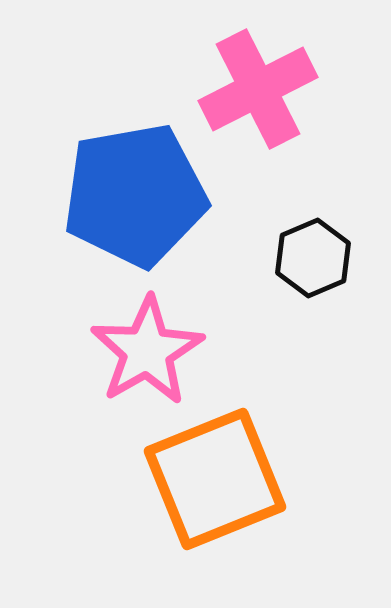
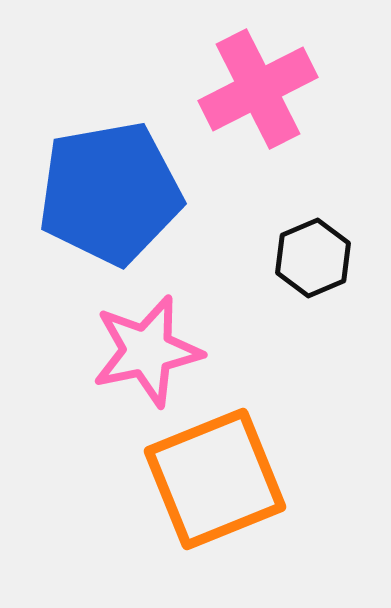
blue pentagon: moved 25 px left, 2 px up
pink star: rotated 18 degrees clockwise
